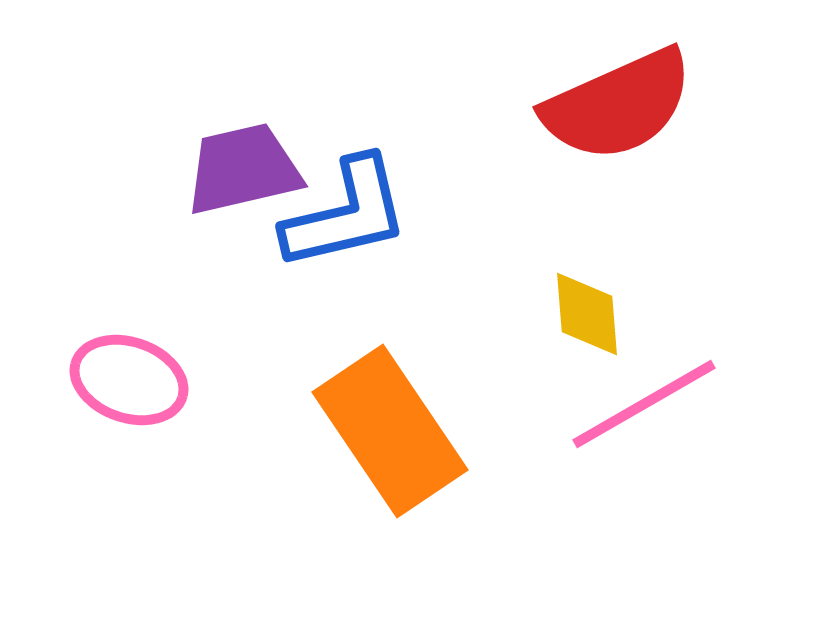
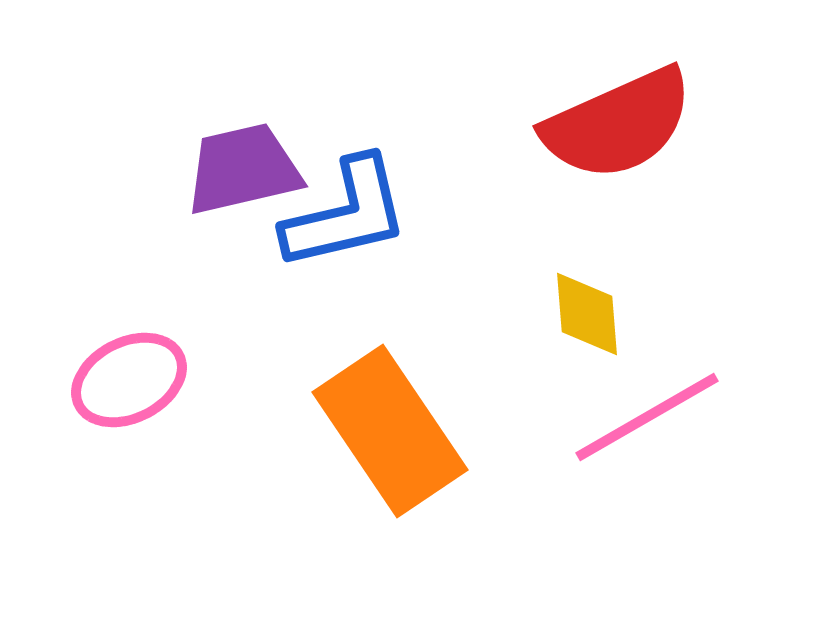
red semicircle: moved 19 px down
pink ellipse: rotated 46 degrees counterclockwise
pink line: moved 3 px right, 13 px down
